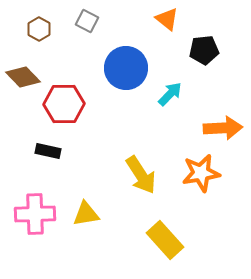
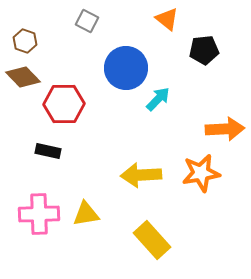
brown hexagon: moved 14 px left, 12 px down; rotated 10 degrees counterclockwise
cyan arrow: moved 12 px left, 5 px down
orange arrow: moved 2 px right, 1 px down
yellow arrow: rotated 120 degrees clockwise
pink cross: moved 4 px right
yellow rectangle: moved 13 px left
